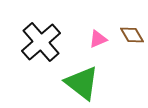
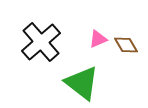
brown diamond: moved 6 px left, 10 px down
